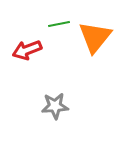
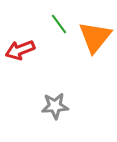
green line: rotated 65 degrees clockwise
red arrow: moved 7 px left
